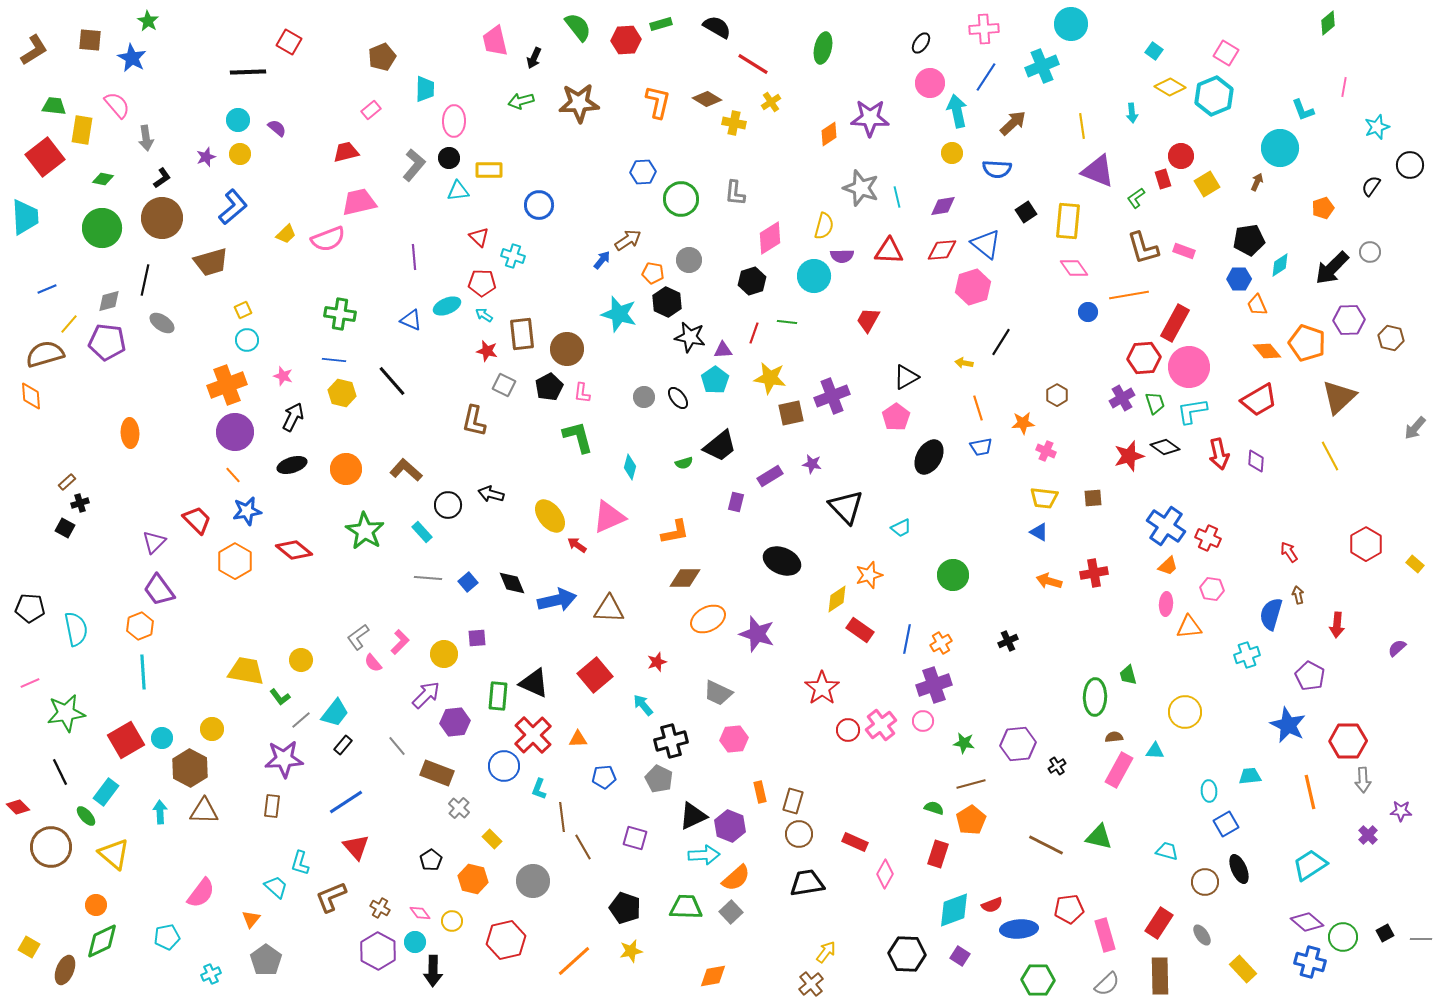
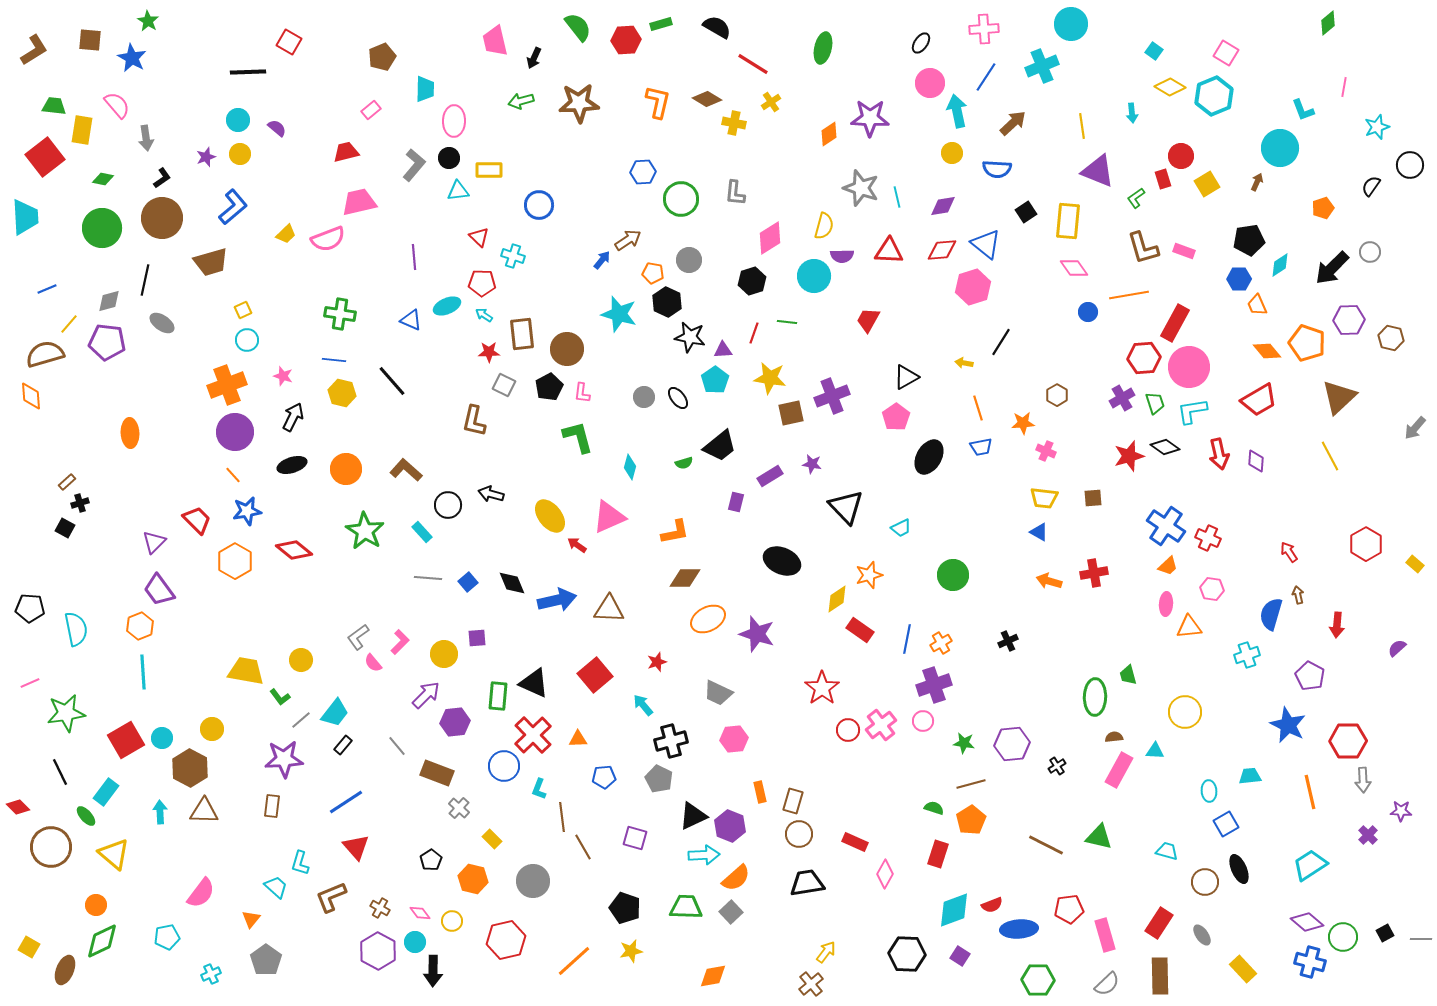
red star at (487, 351): moved 2 px right, 1 px down; rotated 15 degrees counterclockwise
purple hexagon at (1018, 744): moved 6 px left
